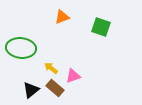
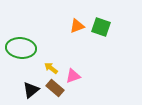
orange triangle: moved 15 px right, 9 px down
